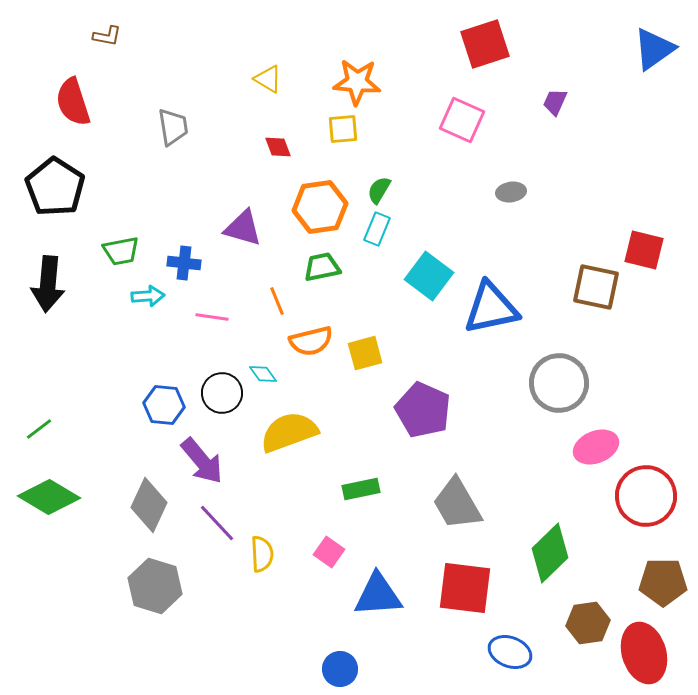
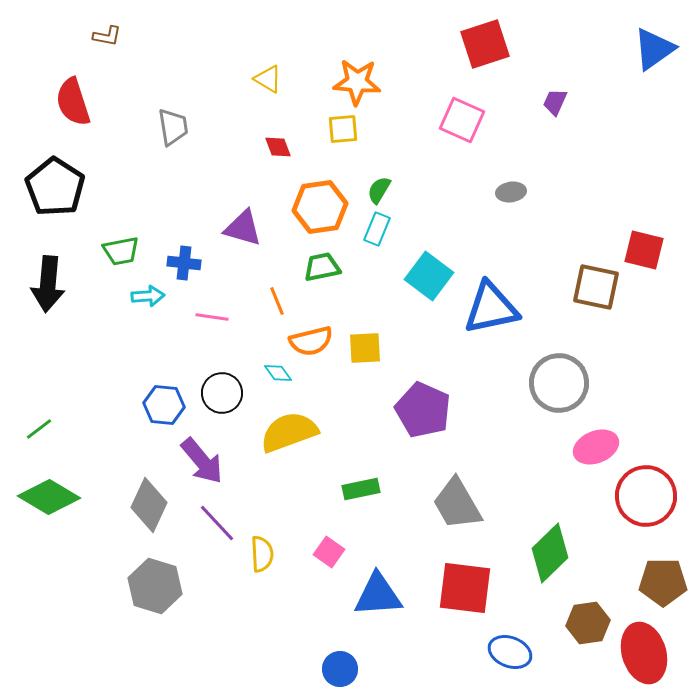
yellow square at (365, 353): moved 5 px up; rotated 12 degrees clockwise
cyan diamond at (263, 374): moved 15 px right, 1 px up
